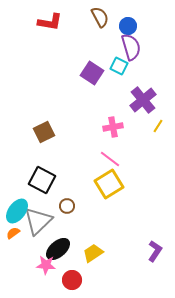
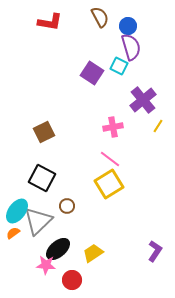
black square: moved 2 px up
